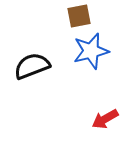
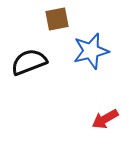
brown square: moved 22 px left, 3 px down
black semicircle: moved 3 px left, 4 px up
